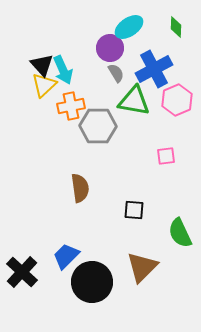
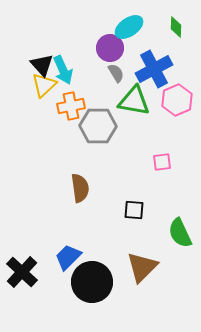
pink square: moved 4 px left, 6 px down
blue trapezoid: moved 2 px right, 1 px down
